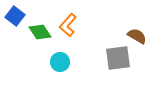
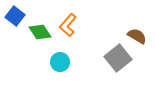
gray square: rotated 32 degrees counterclockwise
